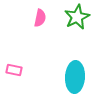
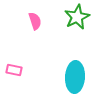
pink semicircle: moved 5 px left, 3 px down; rotated 30 degrees counterclockwise
